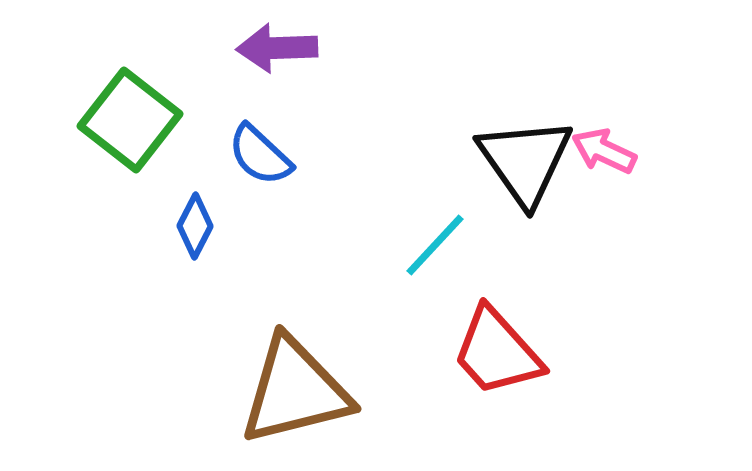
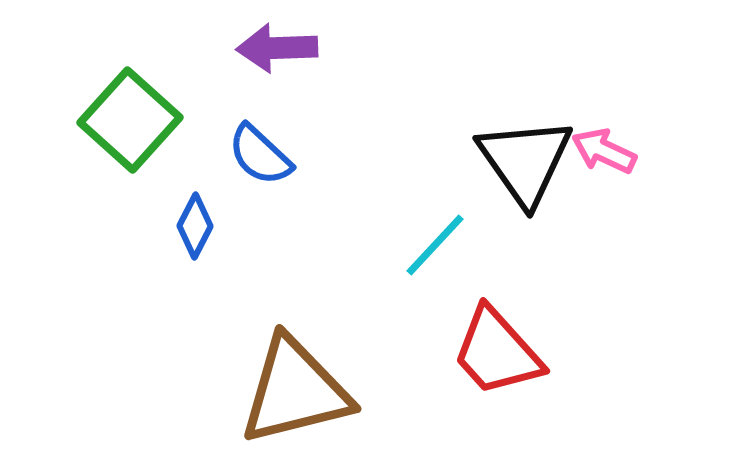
green square: rotated 4 degrees clockwise
